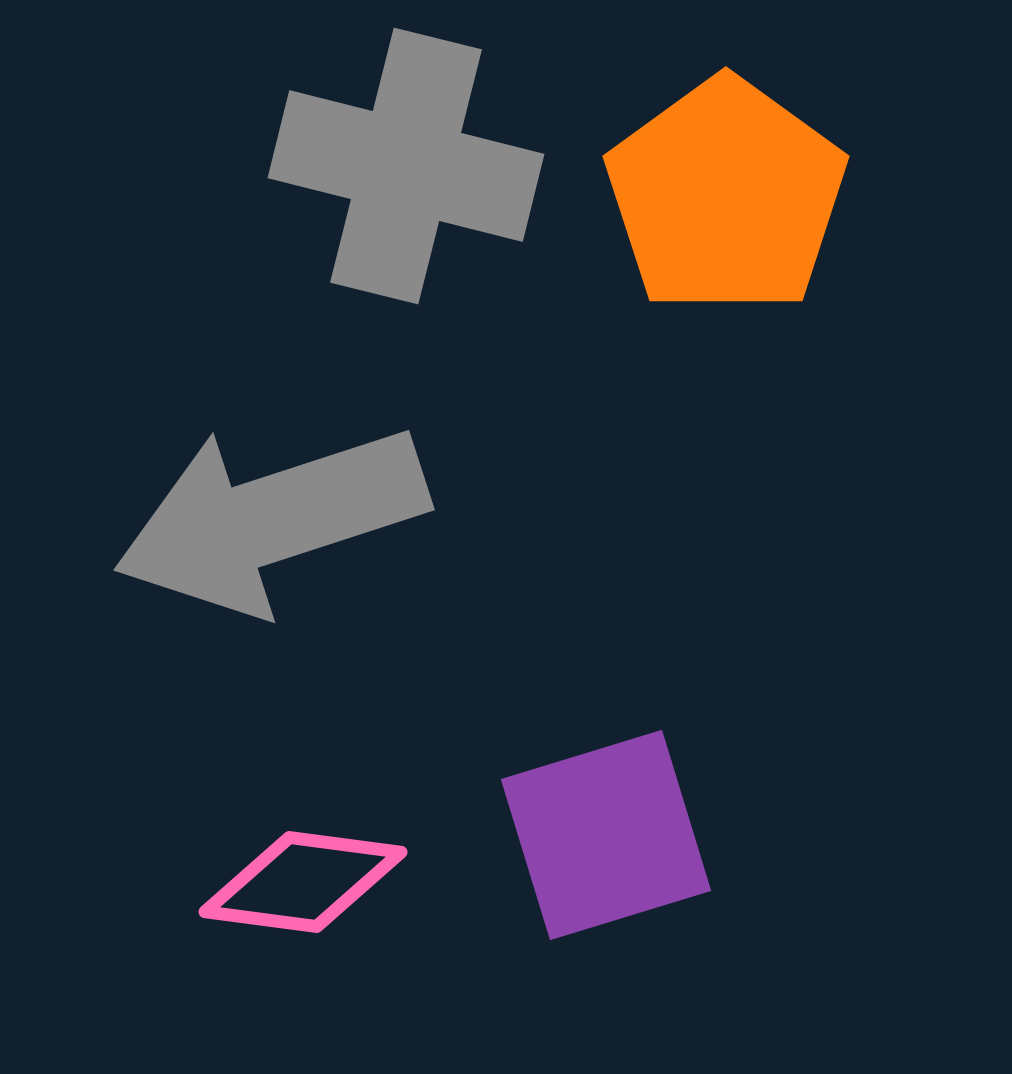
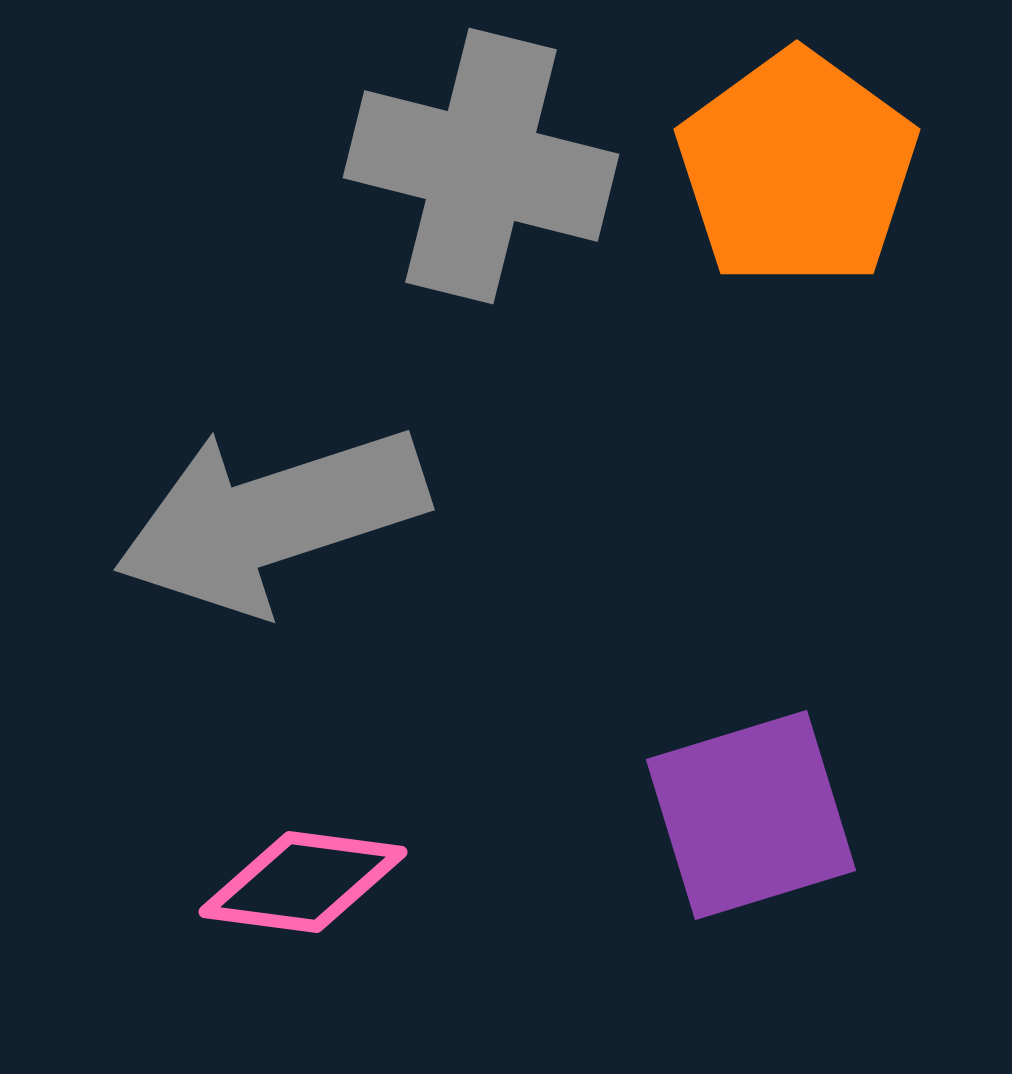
gray cross: moved 75 px right
orange pentagon: moved 71 px right, 27 px up
purple square: moved 145 px right, 20 px up
